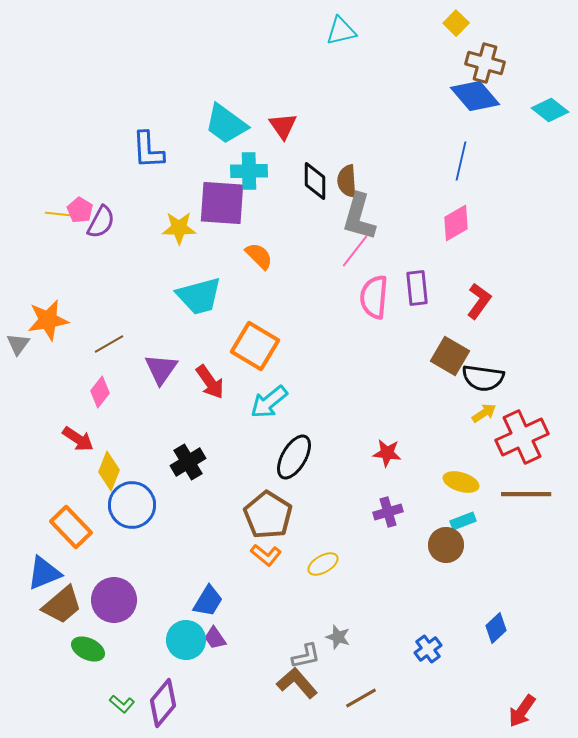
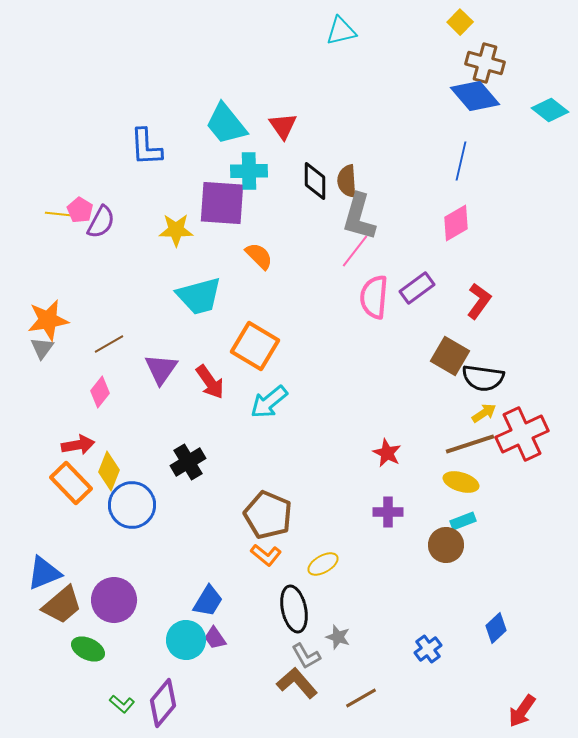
yellow square at (456, 23): moved 4 px right, 1 px up
cyan trapezoid at (226, 124): rotated 15 degrees clockwise
blue L-shape at (148, 150): moved 2 px left, 3 px up
yellow star at (179, 228): moved 3 px left, 2 px down
purple rectangle at (417, 288): rotated 60 degrees clockwise
gray triangle at (18, 344): moved 24 px right, 4 px down
red cross at (522, 437): moved 3 px up
red arrow at (78, 439): moved 6 px down; rotated 44 degrees counterclockwise
red star at (387, 453): rotated 20 degrees clockwise
black ellipse at (294, 457): moved 152 px down; rotated 42 degrees counterclockwise
brown line at (526, 494): moved 56 px left, 50 px up; rotated 18 degrees counterclockwise
purple cross at (388, 512): rotated 16 degrees clockwise
brown pentagon at (268, 515): rotated 9 degrees counterclockwise
orange rectangle at (71, 527): moved 44 px up
gray L-shape at (306, 656): rotated 72 degrees clockwise
